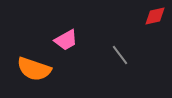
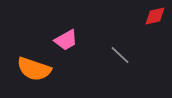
gray line: rotated 10 degrees counterclockwise
